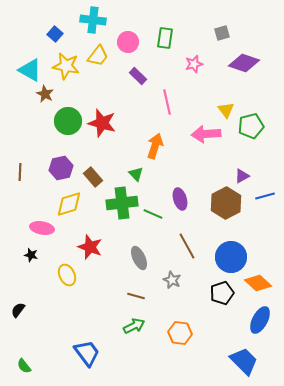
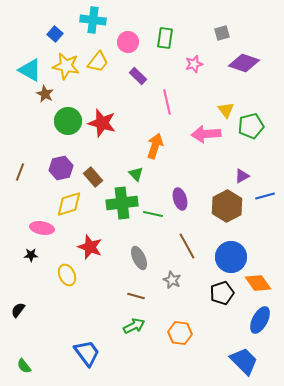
yellow trapezoid at (98, 56): moved 6 px down
brown line at (20, 172): rotated 18 degrees clockwise
brown hexagon at (226, 203): moved 1 px right, 3 px down
green line at (153, 214): rotated 12 degrees counterclockwise
black star at (31, 255): rotated 16 degrees counterclockwise
orange diamond at (258, 283): rotated 12 degrees clockwise
